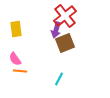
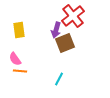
red cross: moved 8 px right
yellow rectangle: moved 3 px right, 1 px down
